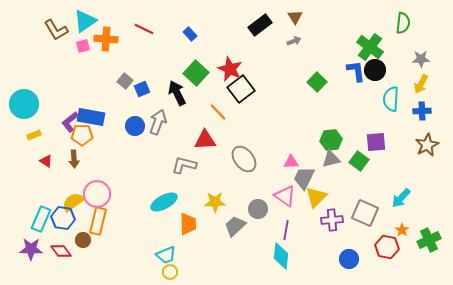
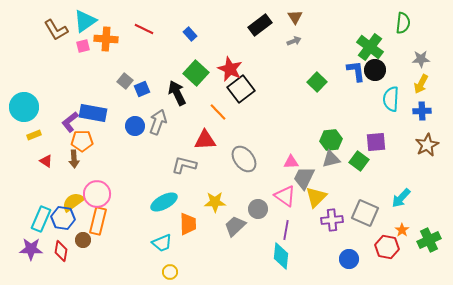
cyan circle at (24, 104): moved 3 px down
blue rectangle at (91, 117): moved 2 px right, 4 px up
orange pentagon at (82, 135): moved 6 px down
red diamond at (61, 251): rotated 45 degrees clockwise
cyan trapezoid at (166, 255): moved 4 px left, 12 px up
